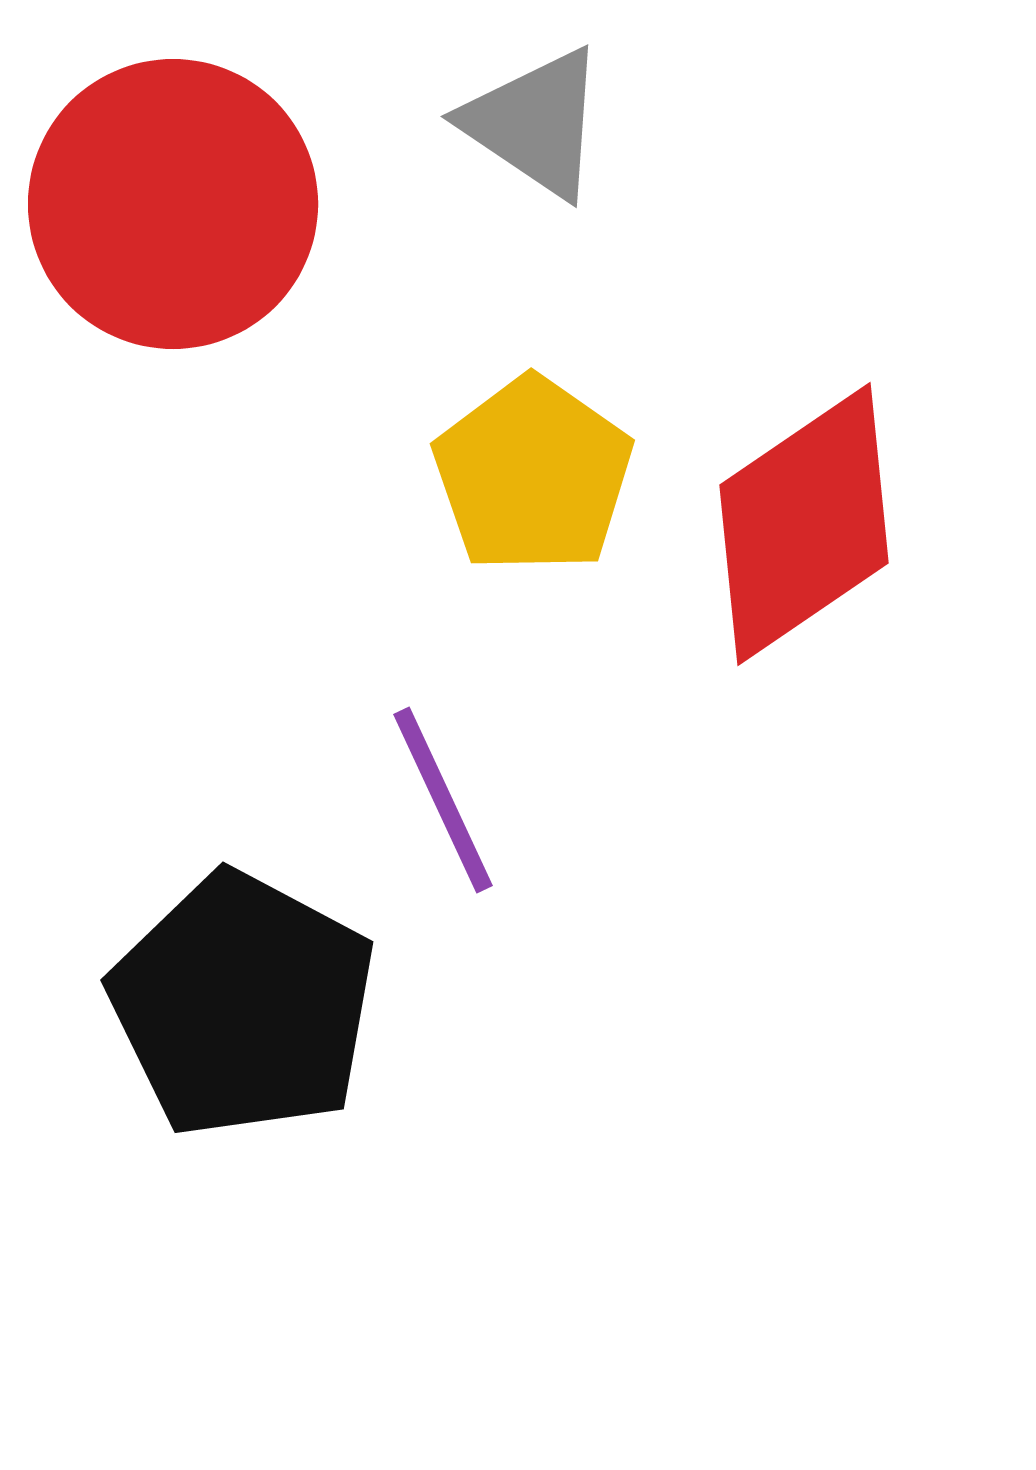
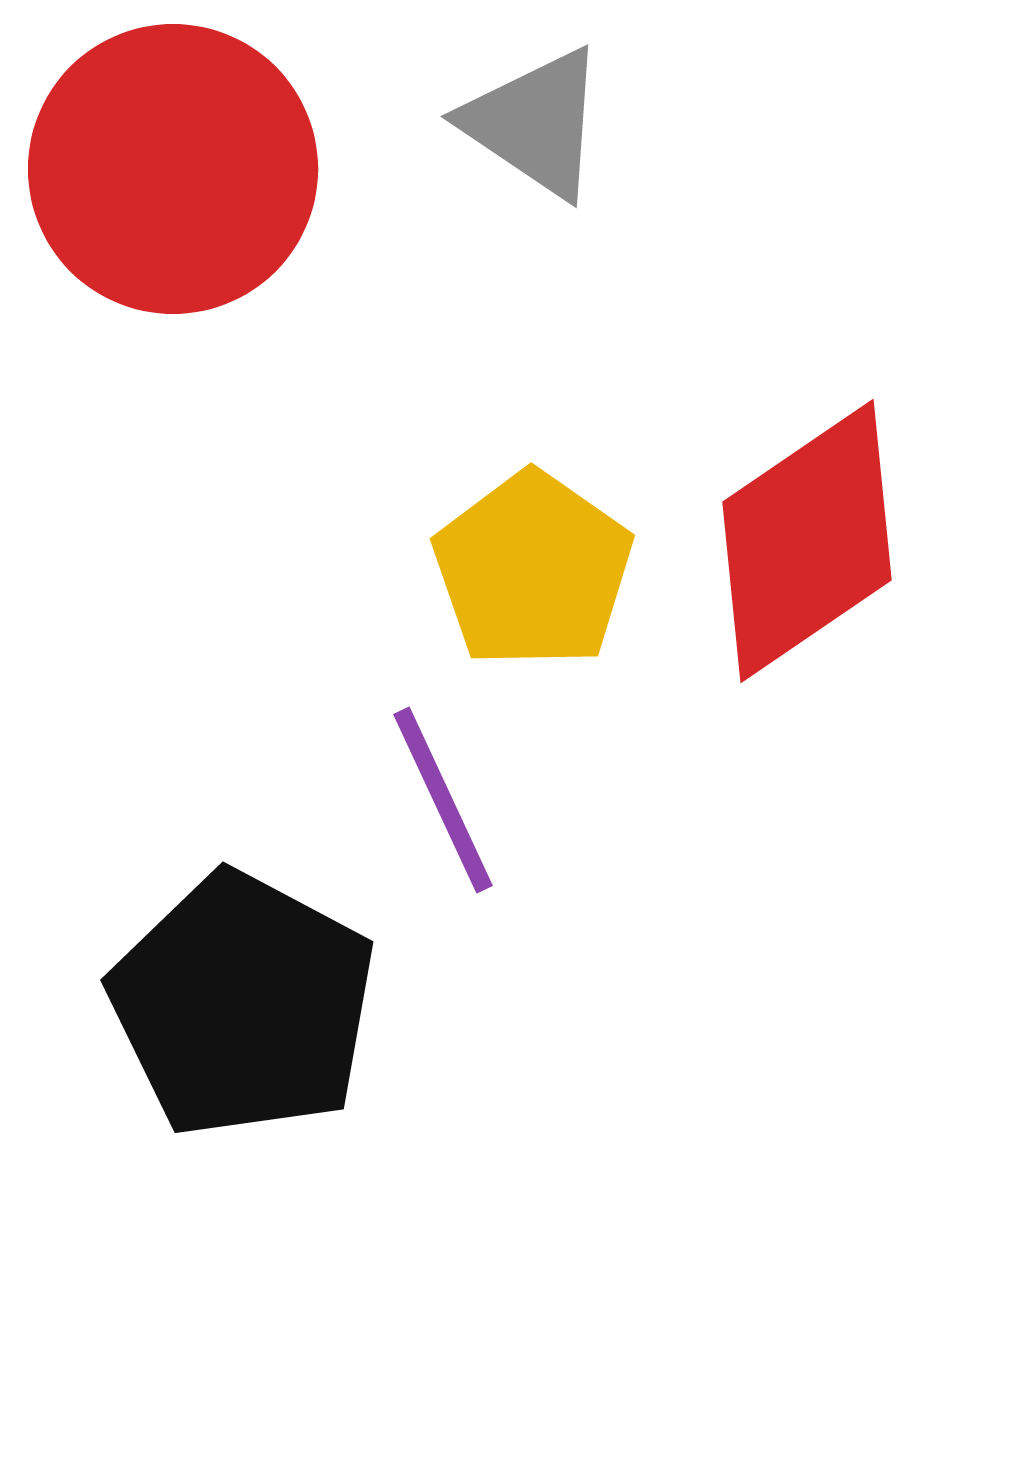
red circle: moved 35 px up
yellow pentagon: moved 95 px down
red diamond: moved 3 px right, 17 px down
